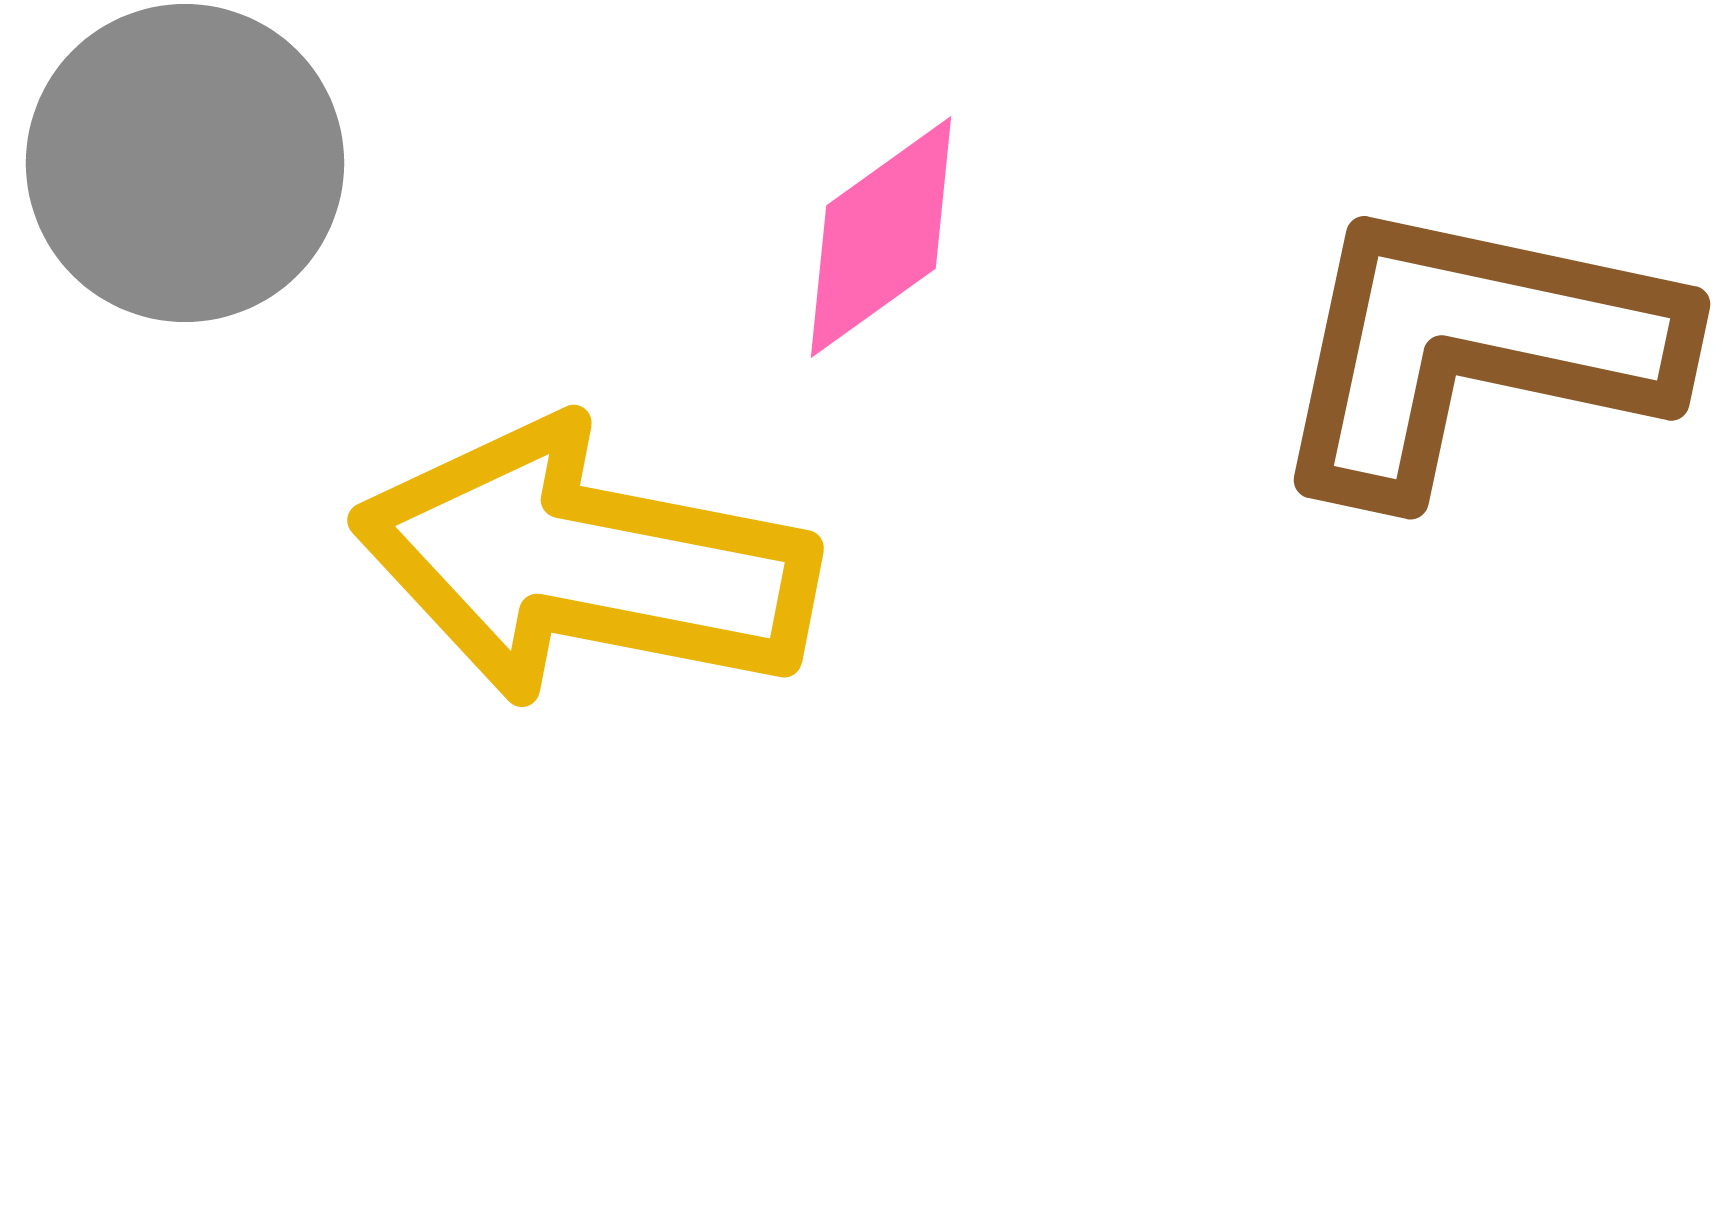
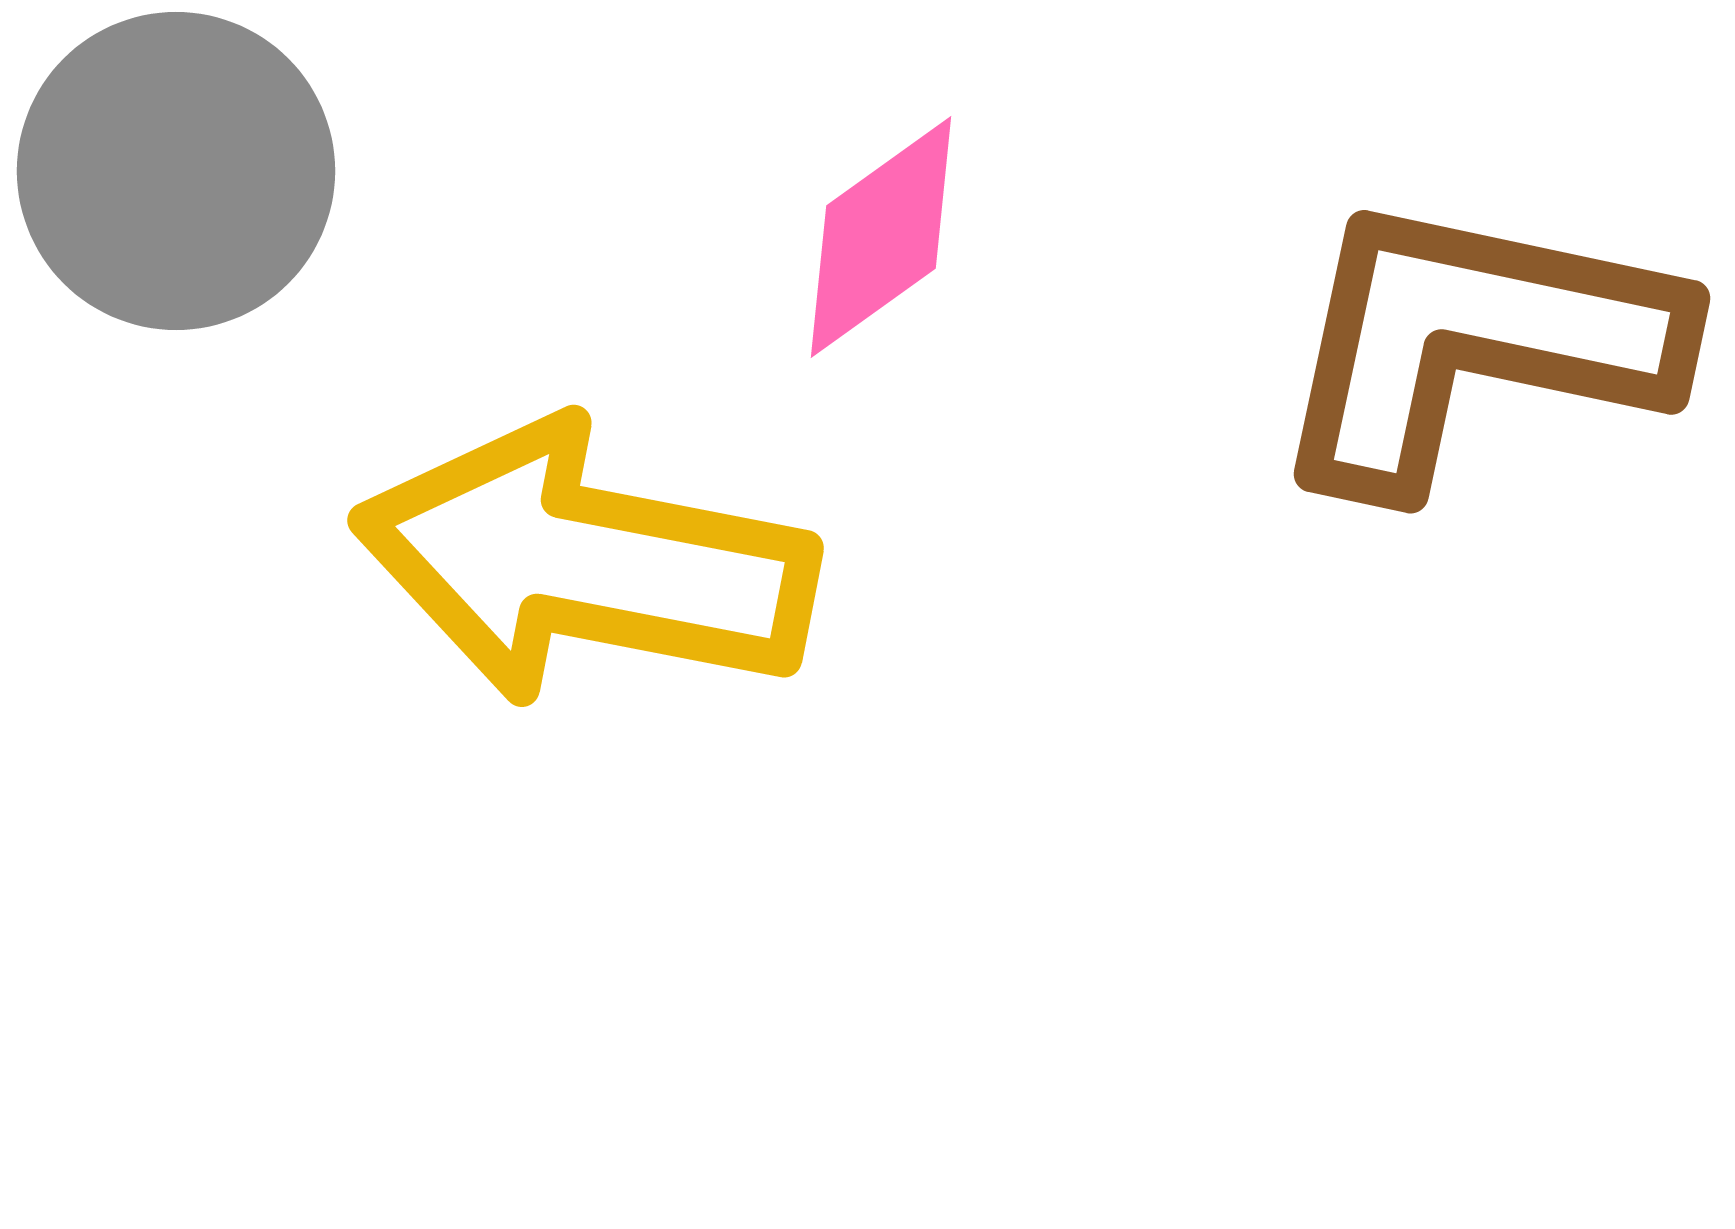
gray circle: moved 9 px left, 8 px down
brown L-shape: moved 6 px up
